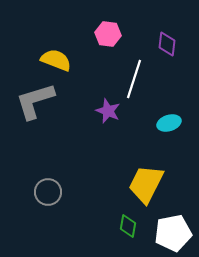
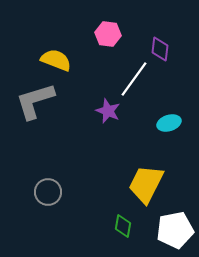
purple diamond: moved 7 px left, 5 px down
white line: rotated 18 degrees clockwise
green diamond: moved 5 px left
white pentagon: moved 2 px right, 3 px up
